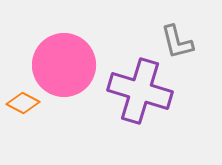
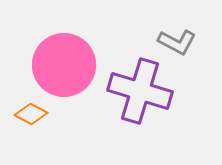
gray L-shape: rotated 48 degrees counterclockwise
orange diamond: moved 8 px right, 11 px down
